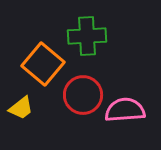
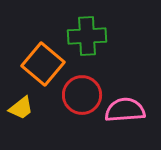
red circle: moved 1 px left
